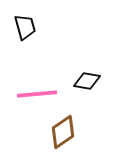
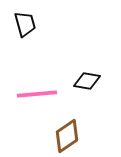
black trapezoid: moved 3 px up
brown diamond: moved 4 px right, 4 px down
